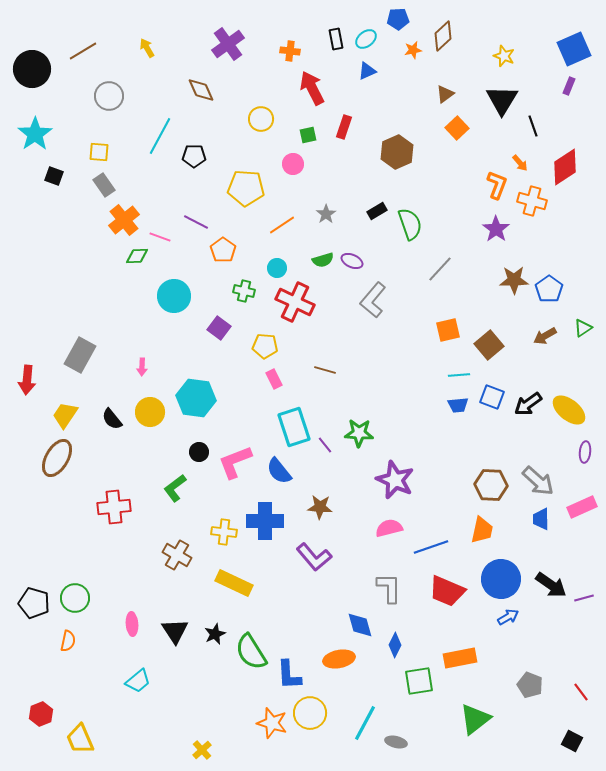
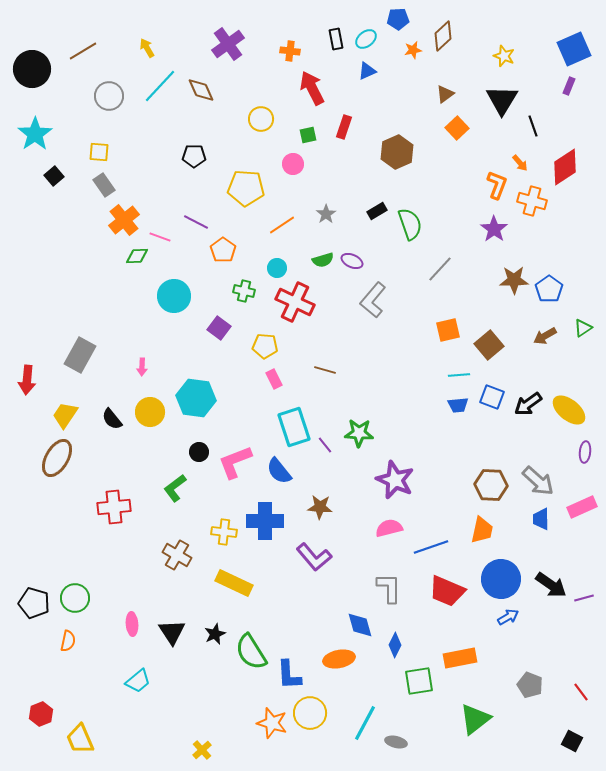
cyan line at (160, 136): moved 50 px up; rotated 15 degrees clockwise
black square at (54, 176): rotated 30 degrees clockwise
purple star at (496, 229): moved 2 px left
black triangle at (175, 631): moved 3 px left, 1 px down
